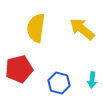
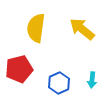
blue hexagon: rotated 20 degrees clockwise
